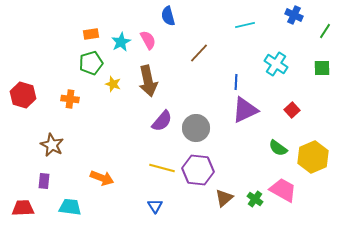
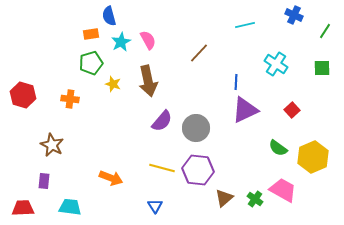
blue semicircle: moved 59 px left
orange arrow: moved 9 px right
